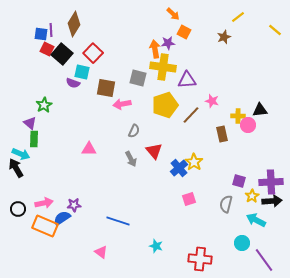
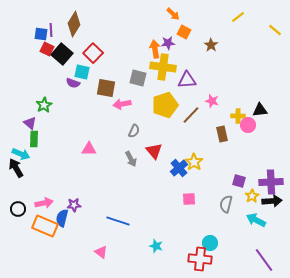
brown star at (224, 37): moved 13 px left, 8 px down; rotated 16 degrees counterclockwise
pink square at (189, 199): rotated 16 degrees clockwise
blue semicircle at (62, 218): rotated 42 degrees counterclockwise
cyan circle at (242, 243): moved 32 px left
